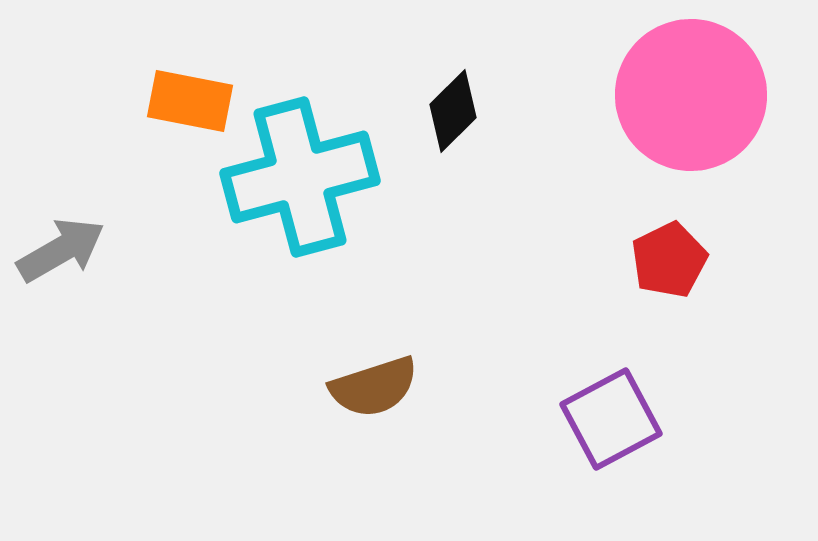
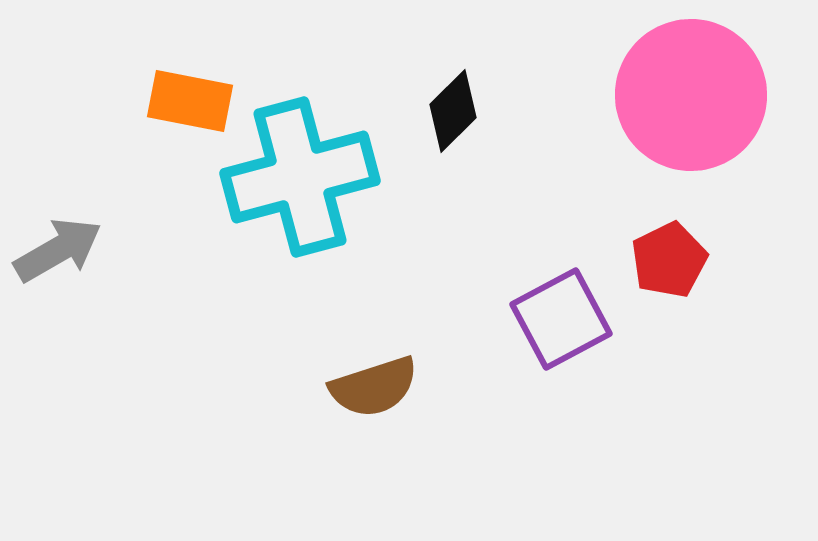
gray arrow: moved 3 px left
purple square: moved 50 px left, 100 px up
